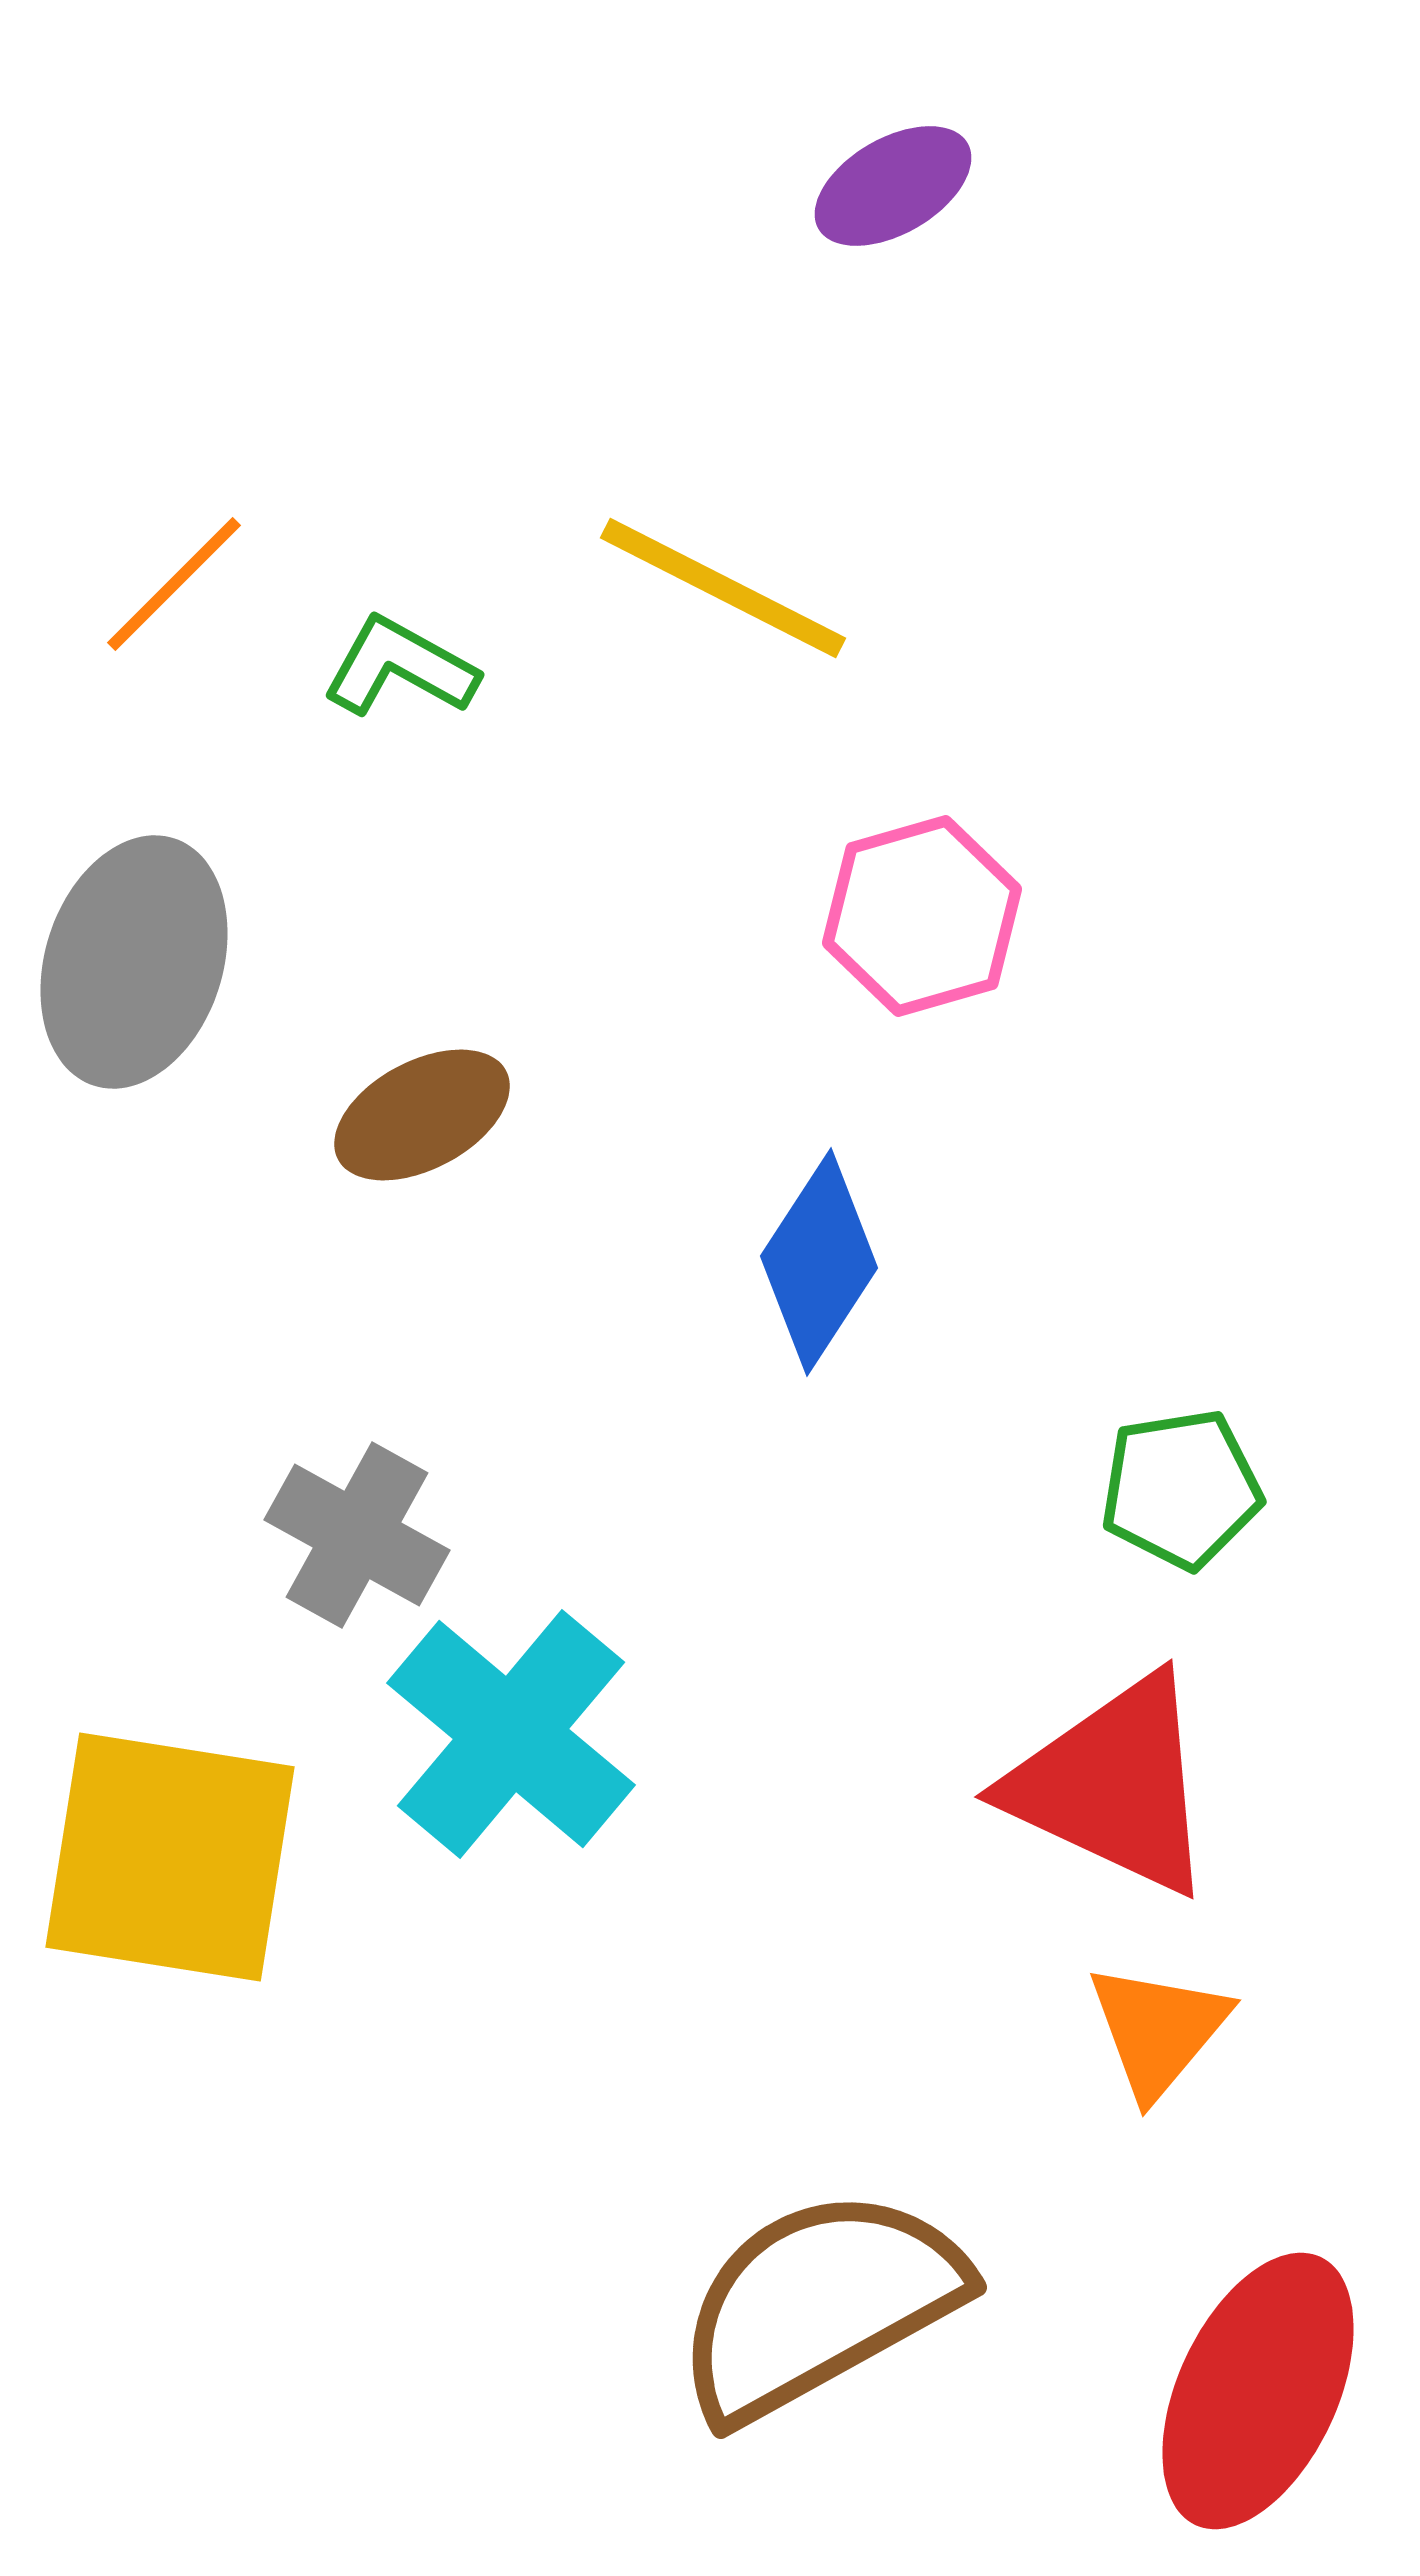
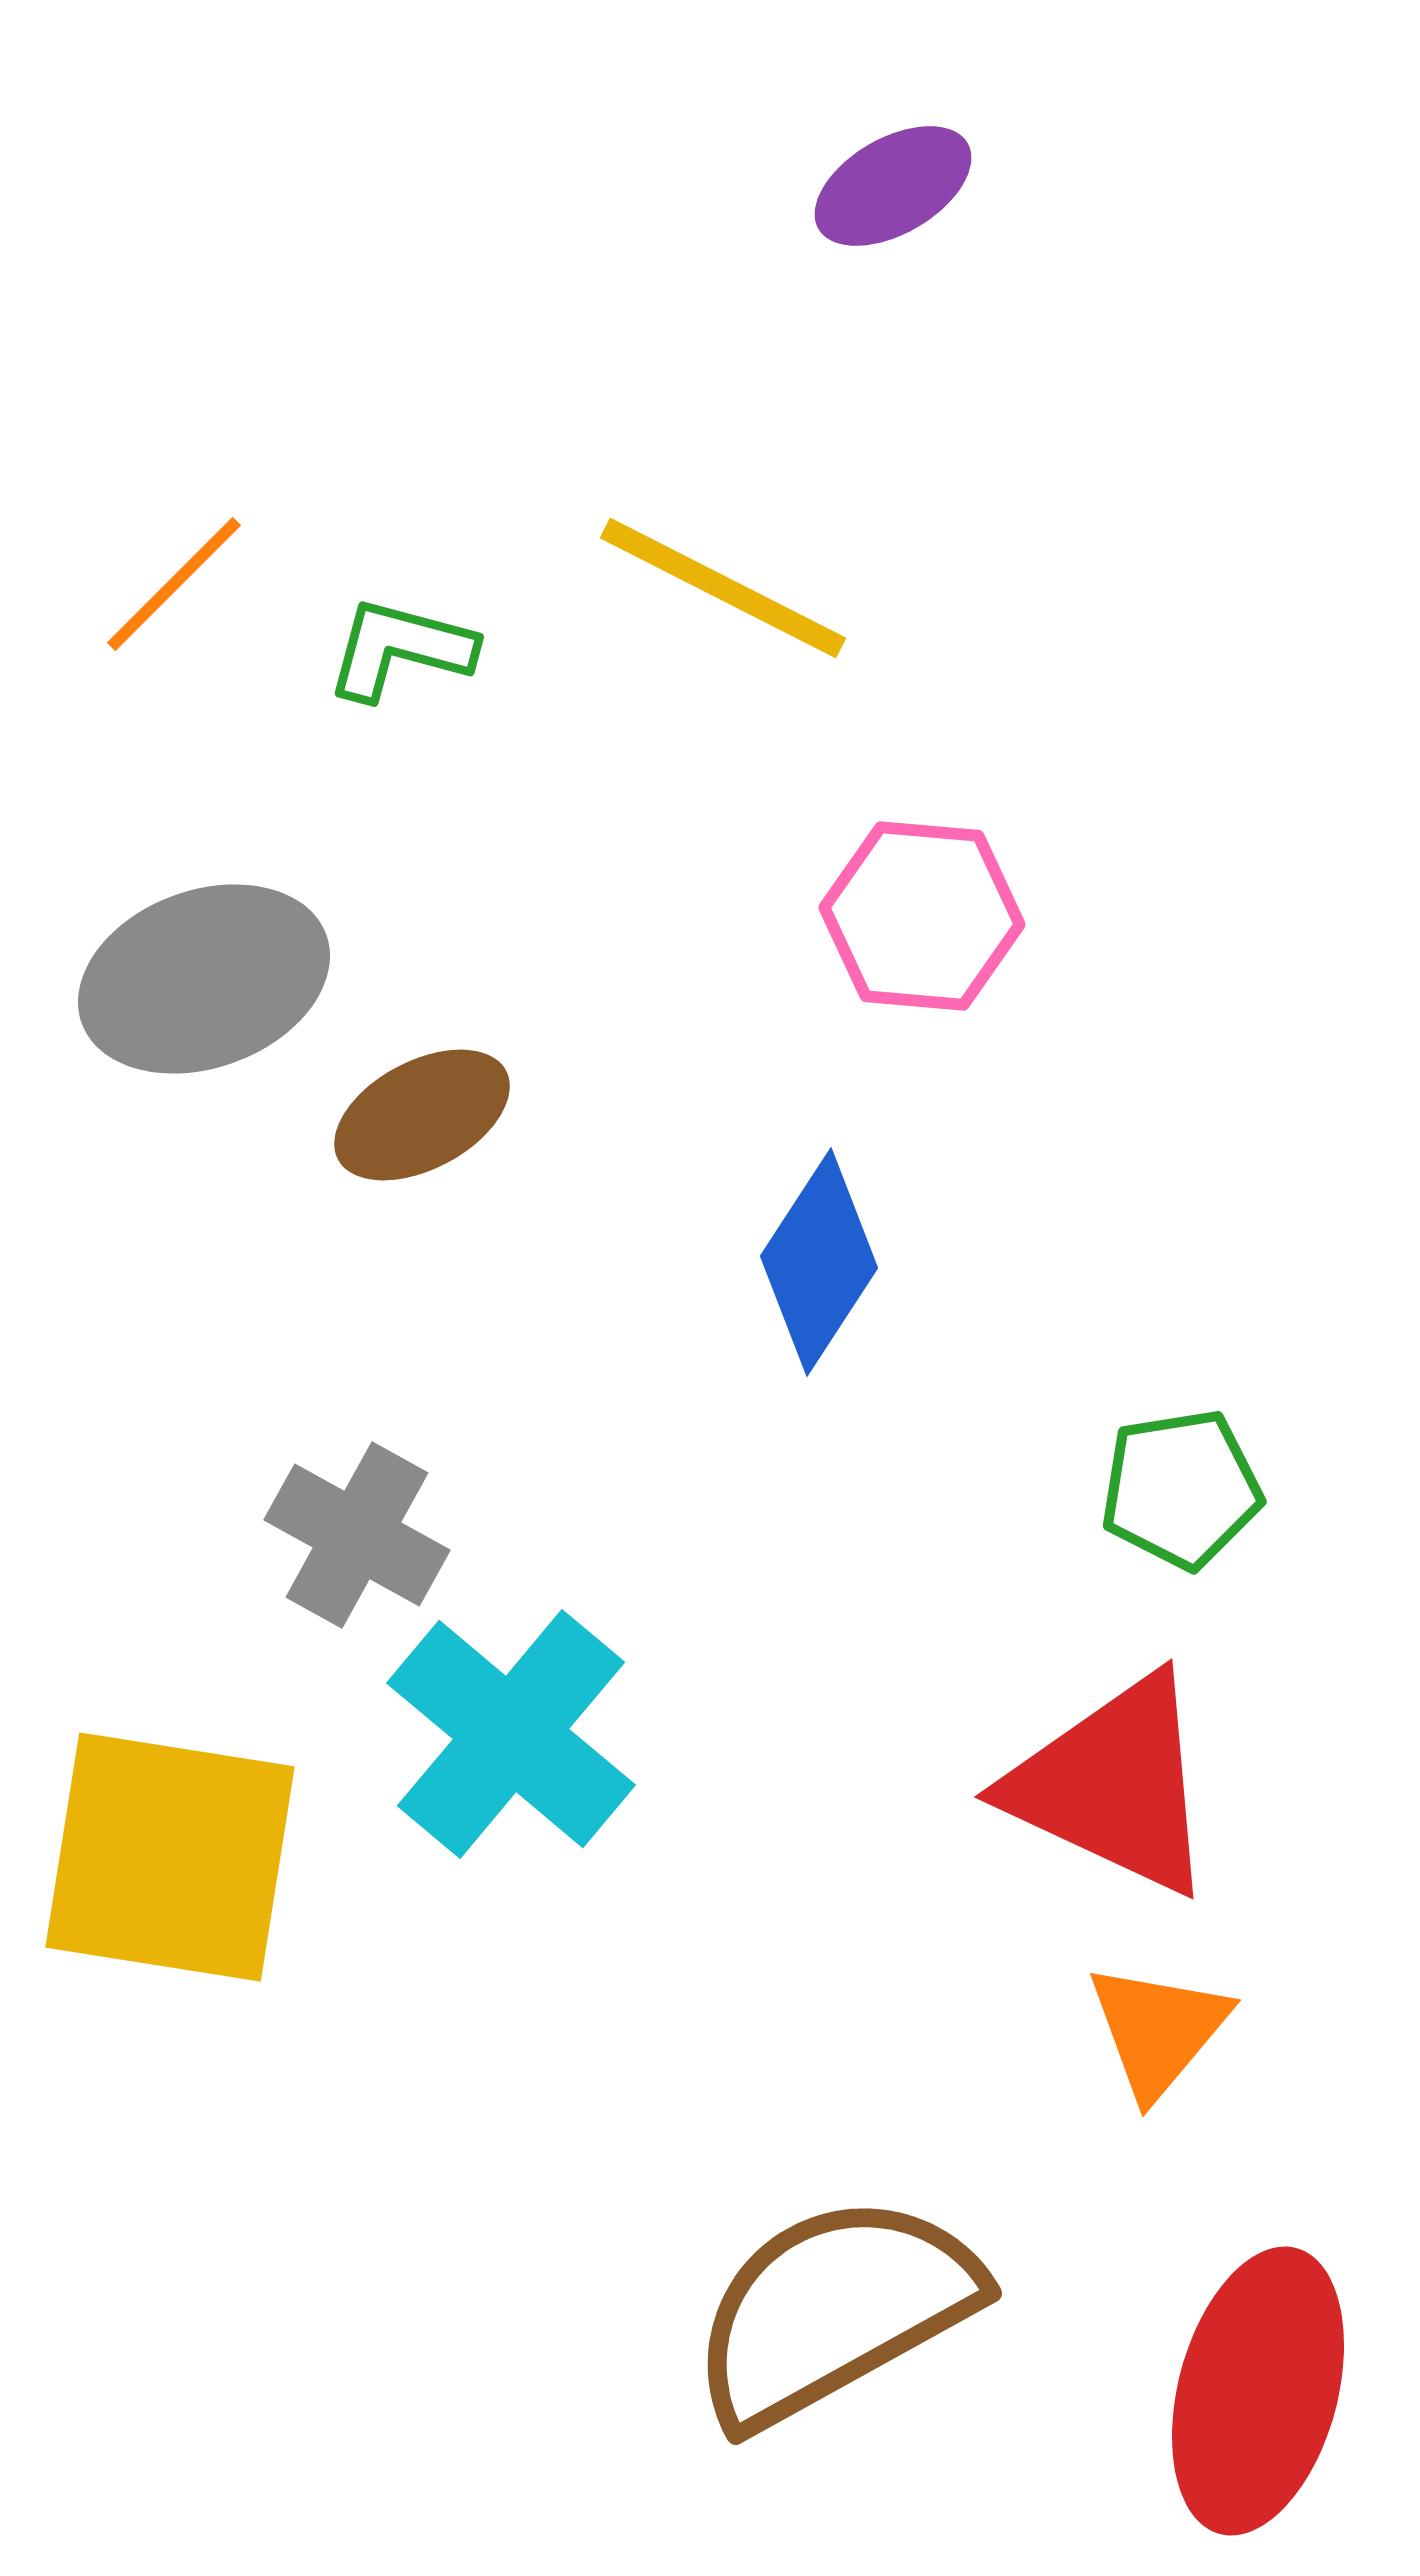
green L-shape: moved 18 px up; rotated 14 degrees counterclockwise
pink hexagon: rotated 21 degrees clockwise
gray ellipse: moved 70 px right, 17 px down; rotated 52 degrees clockwise
brown semicircle: moved 15 px right, 6 px down
red ellipse: rotated 10 degrees counterclockwise
